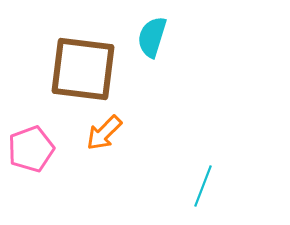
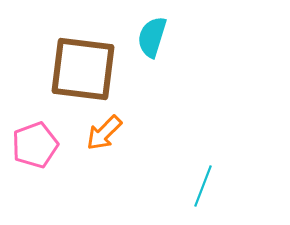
pink pentagon: moved 4 px right, 4 px up
